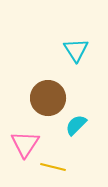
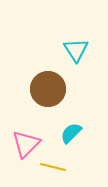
brown circle: moved 9 px up
cyan semicircle: moved 5 px left, 8 px down
pink triangle: moved 1 px right; rotated 12 degrees clockwise
